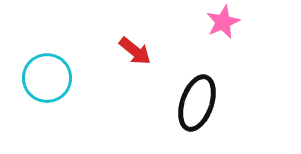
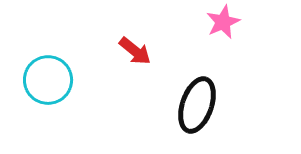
cyan circle: moved 1 px right, 2 px down
black ellipse: moved 2 px down
